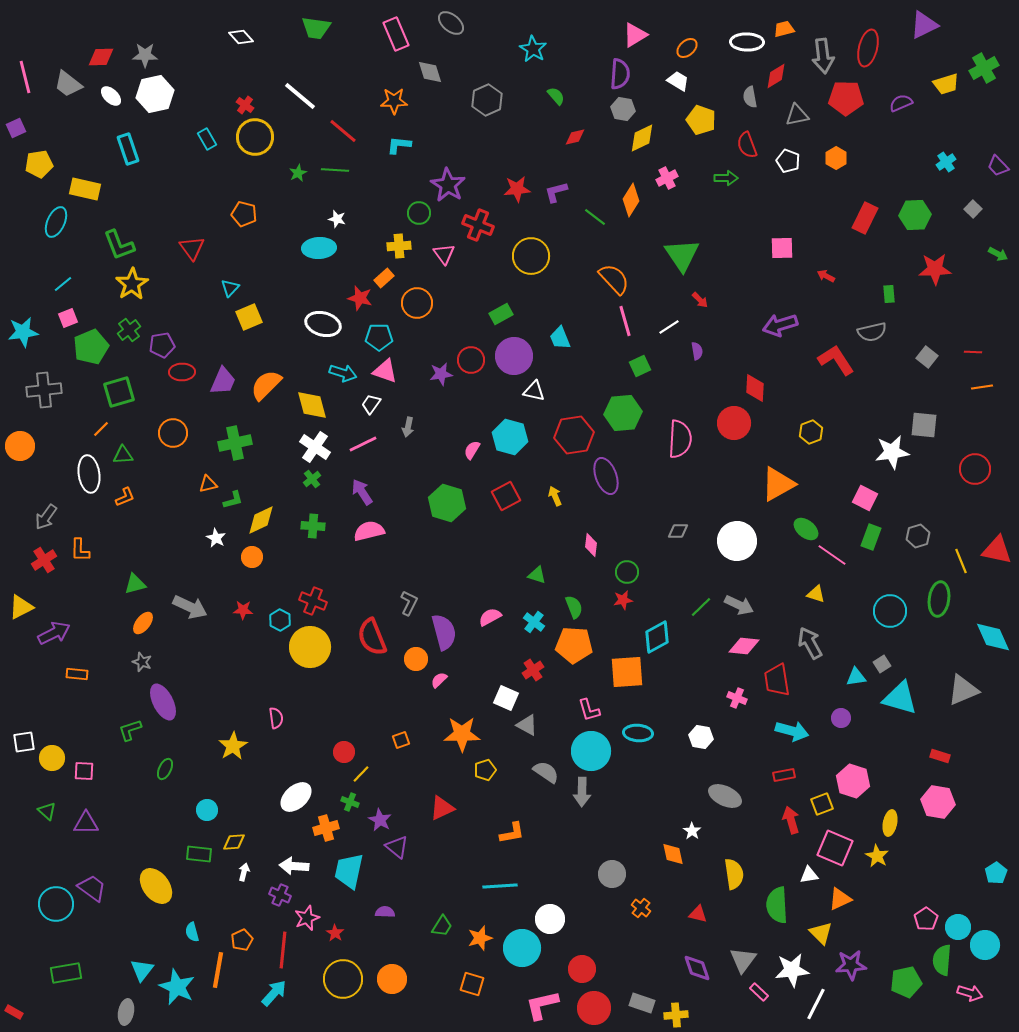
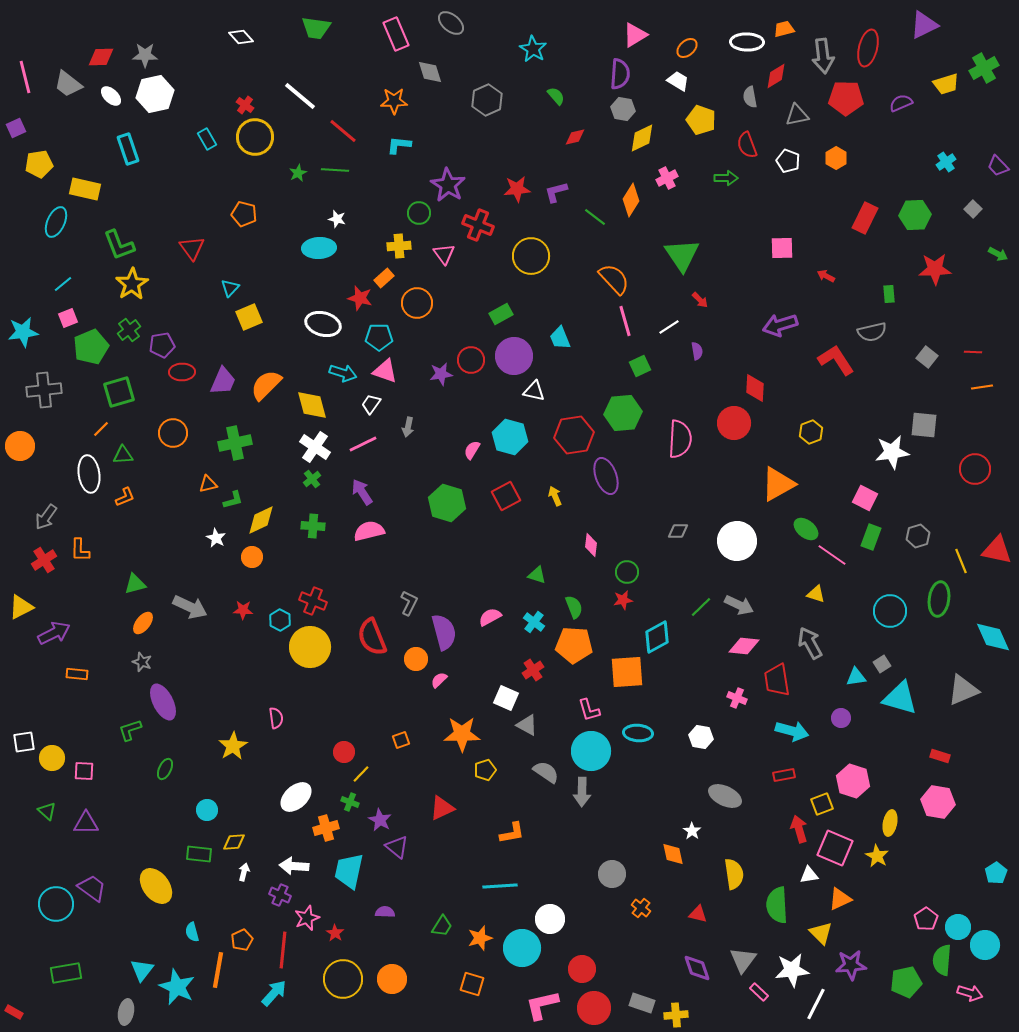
red arrow at (791, 820): moved 8 px right, 9 px down
